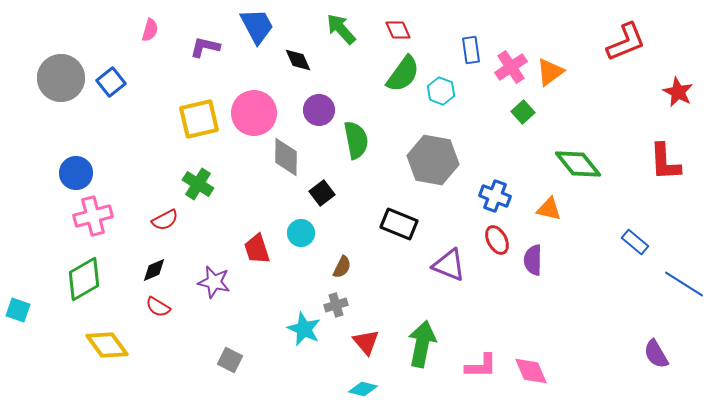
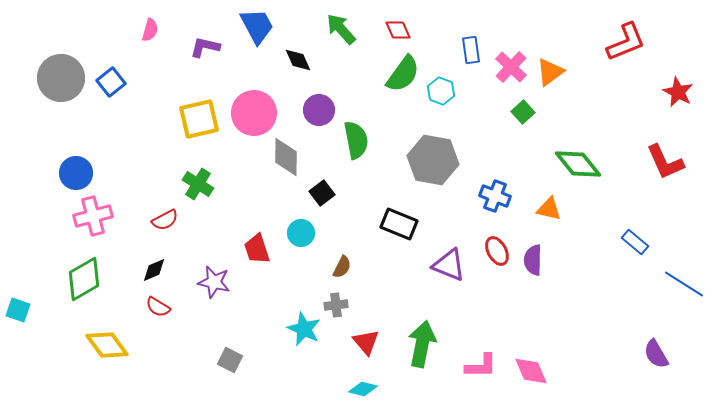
pink cross at (511, 67): rotated 12 degrees counterclockwise
red L-shape at (665, 162): rotated 21 degrees counterclockwise
red ellipse at (497, 240): moved 11 px down
gray cross at (336, 305): rotated 10 degrees clockwise
